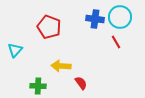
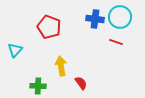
red line: rotated 40 degrees counterclockwise
yellow arrow: rotated 78 degrees clockwise
